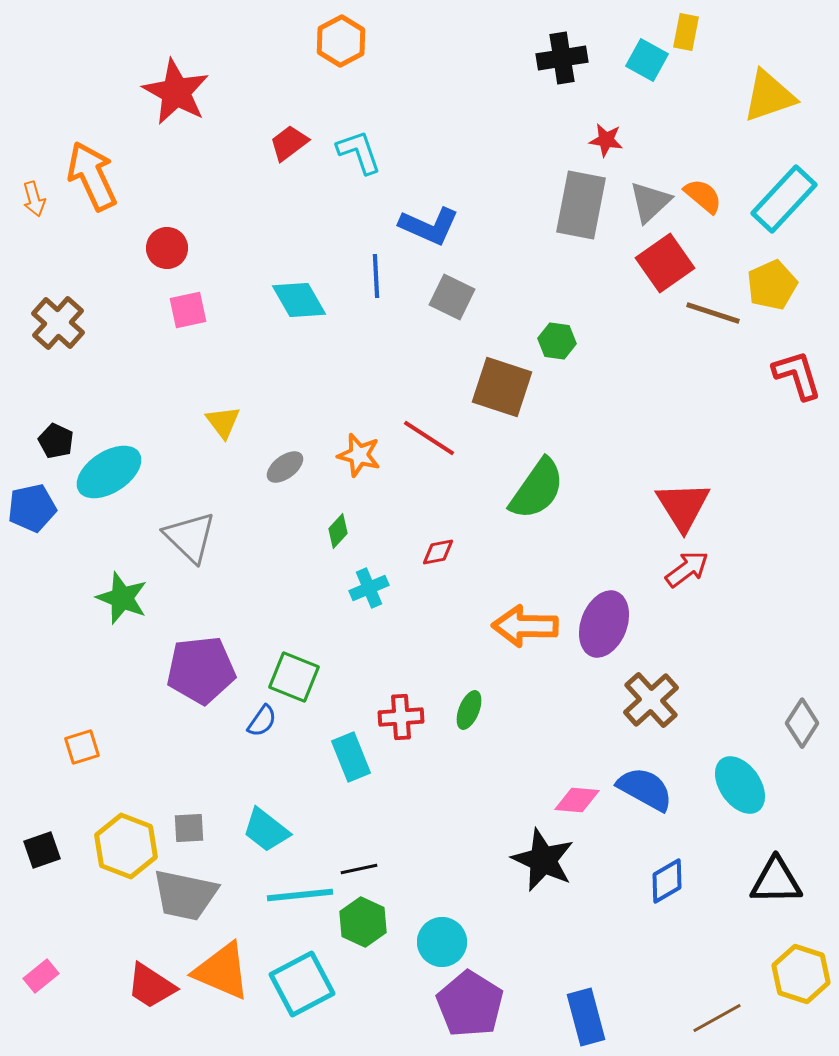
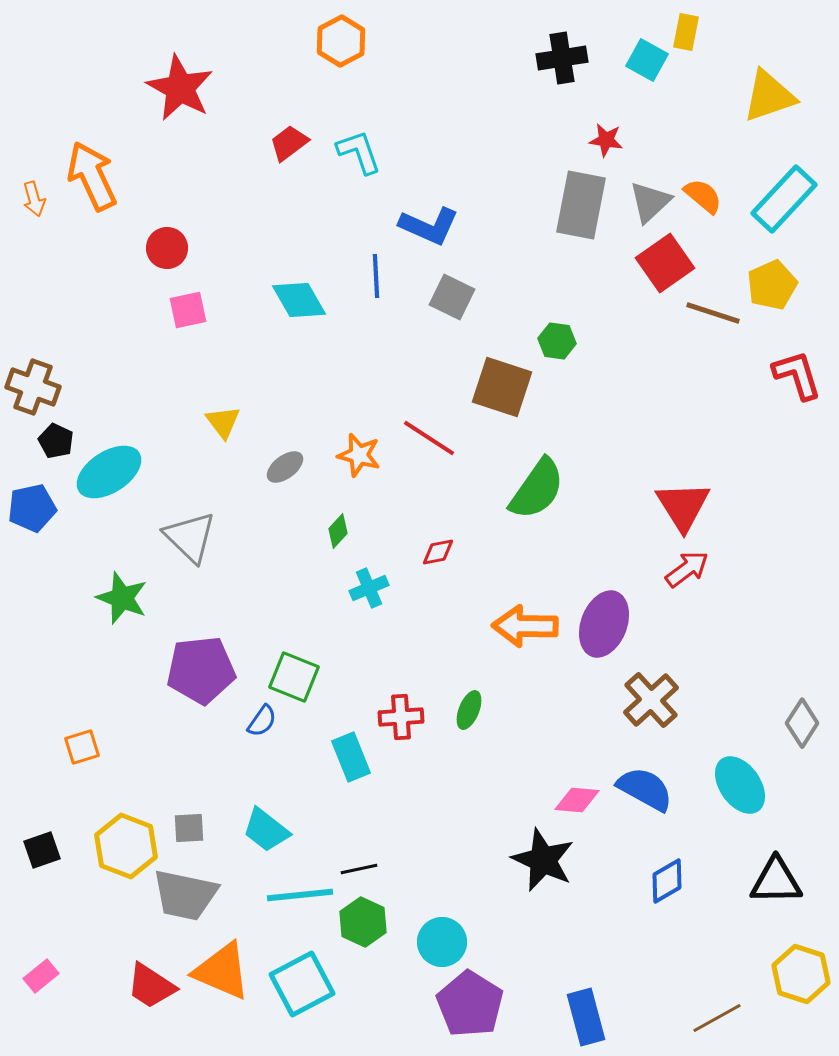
red star at (176, 92): moved 4 px right, 4 px up
brown cross at (58, 323): moved 25 px left, 64 px down; rotated 22 degrees counterclockwise
